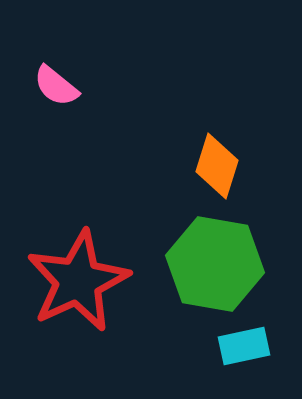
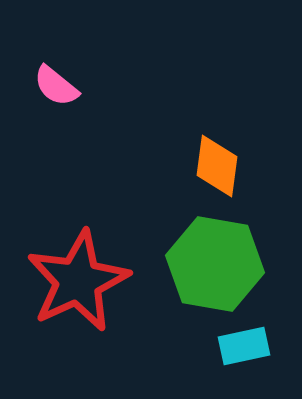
orange diamond: rotated 10 degrees counterclockwise
